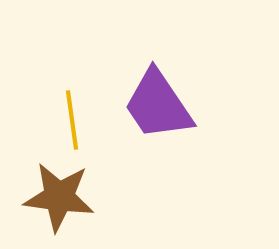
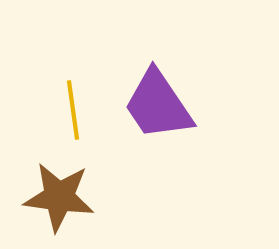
yellow line: moved 1 px right, 10 px up
